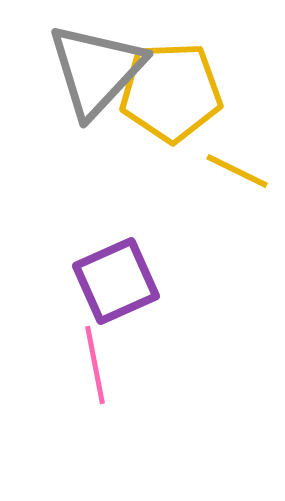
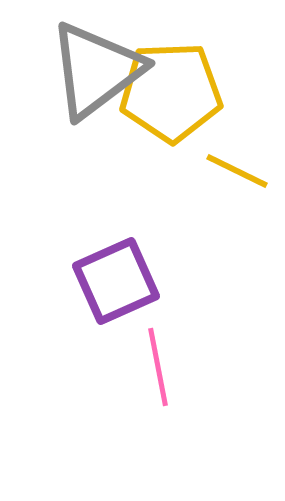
gray triangle: rotated 10 degrees clockwise
pink line: moved 63 px right, 2 px down
